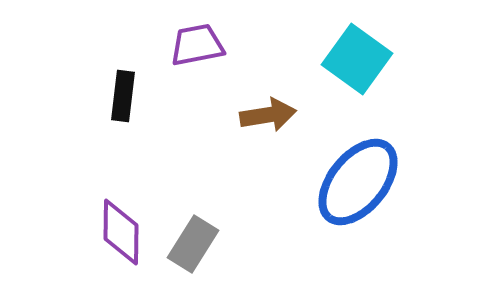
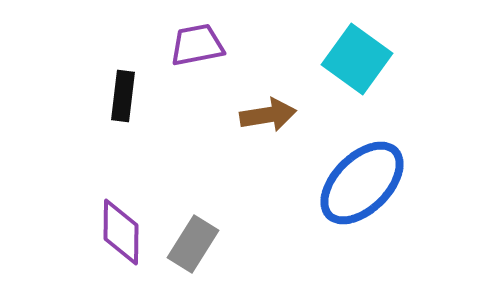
blue ellipse: moved 4 px right, 1 px down; rotated 6 degrees clockwise
